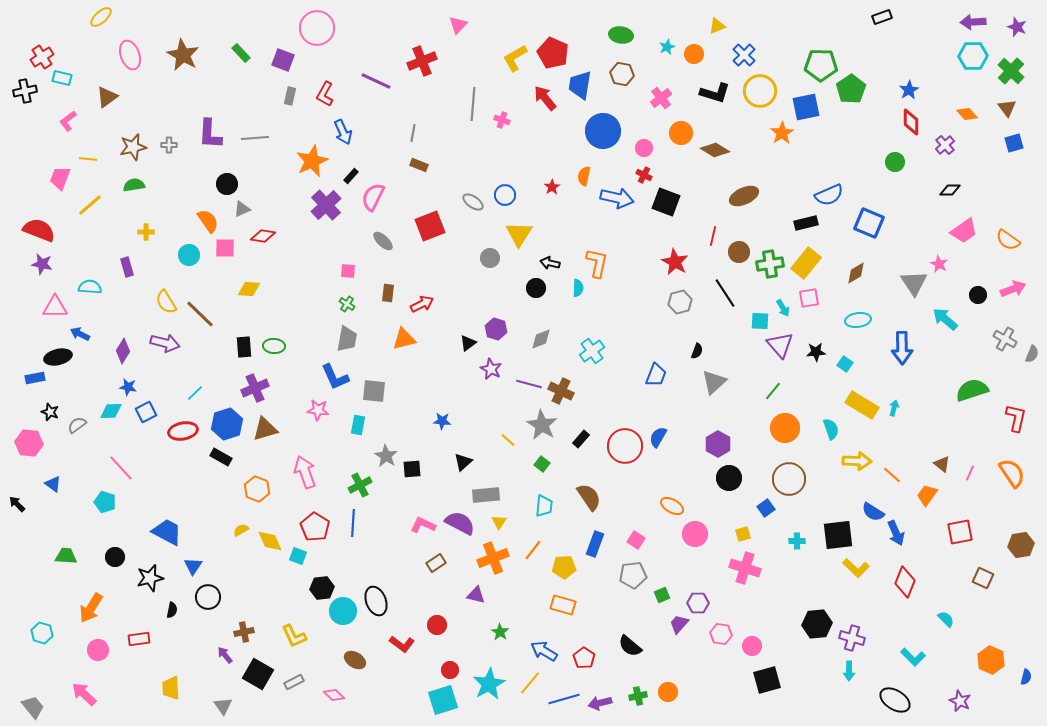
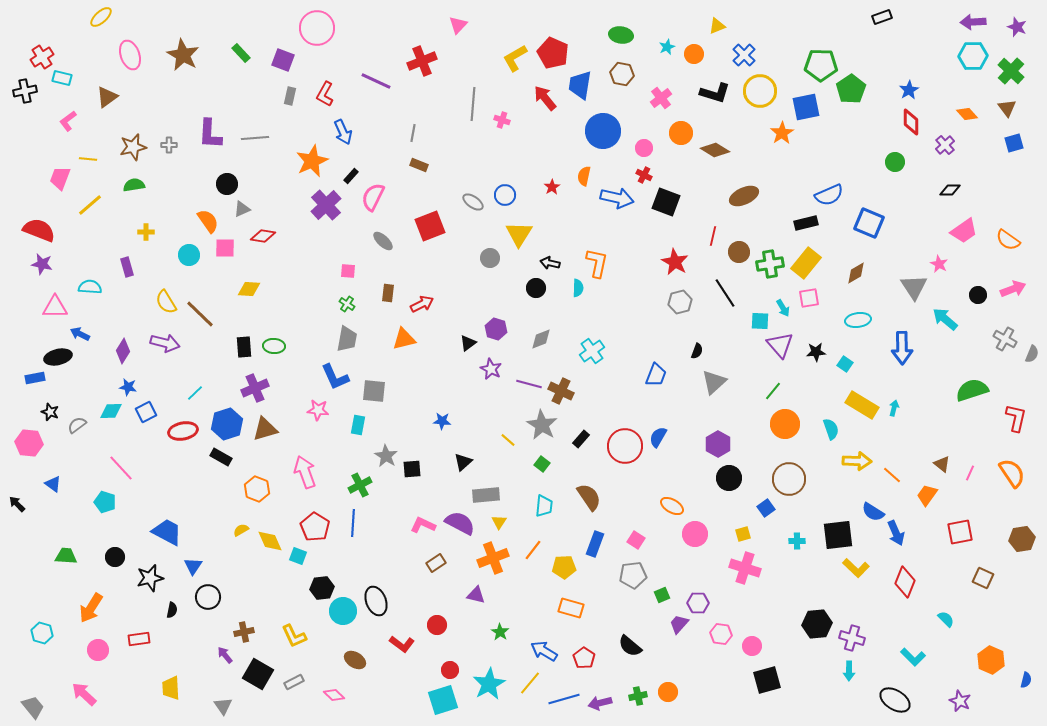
gray triangle at (914, 283): moved 4 px down
orange circle at (785, 428): moved 4 px up
brown hexagon at (1021, 545): moved 1 px right, 6 px up
orange rectangle at (563, 605): moved 8 px right, 3 px down
blue semicircle at (1026, 677): moved 3 px down
